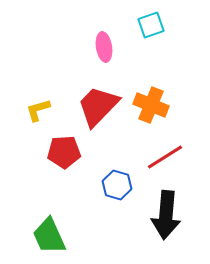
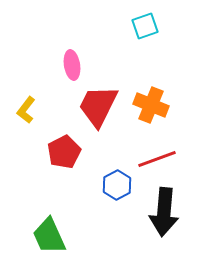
cyan square: moved 6 px left, 1 px down
pink ellipse: moved 32 px left, 18 px down
red trapezoid: rotated 18 degrees counterclockwise
yellow L-shape: moved 12 px left; rotated 36 degrees counterclockwise
red pentagon: rotated 24 degrees counterclockwise
red line: moved 8 px left, 2 px down; rotated 12 degrees clockwise
blue hexagon: rotated 16 degrees clockwise
black arrow: moved 2 px left, 3 px up
